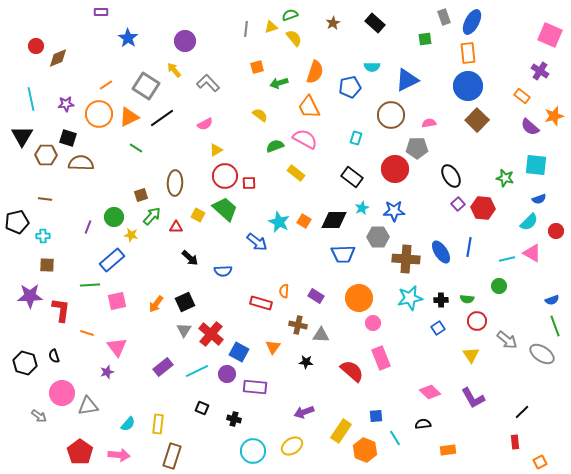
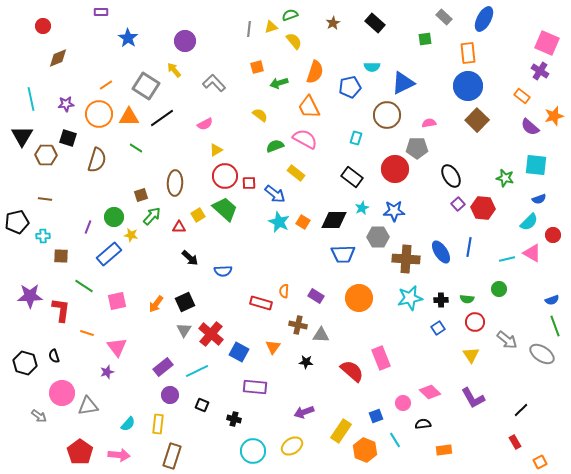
gray rectangle at (444, 17): rotated 28 degrees counterclockwise
blue ellipse at (472, 22): moved 12 px right, 3 px up
gray line at (246, 29): moved 3 px right
pink square at (550, 35): moved 3 px left, 8 px down
yellow semicircle at (294, 38): moved 3 px down
red circle at (36, 46): moved 7 px right, 20 px up
blue triangle at (407, 80): moved 4 px left, 3 px down
gray L-shape at (208, 83): moved 6 px right
brown circle at (391, 115): moved 4 px left
orange triangle at (129, 117): rotated 25 degrees clockwise
brown semicircle at (81, 163): moved 16 px right, 3 px up; rotated 105 degrees clockwise
yellow square at (198, 215): rotated 32 degrees clockwise
orange square at (304, 221): moved 1 px left, 1 px down
red triangle at (176, 227): moved 3 px right
red circle at (556, 231): moved 3 px left, 4 px down
blue arrow at (257, 242): moved 18 px right, 48 px up
blue rectangle at (112, 260): moved 3 px left, 6 px up
brown square at (47, 265): moved 14 px right, 9 px up
green line at (90, 285): moved 6 px left, 1 px down; rotated 36 degrees clockwise
green circle at (499, 286): moved 3 px down
red circle at (477, 321): moved 2 px left, 1 px down
pink circle at (373, 323): moved 30 px right, 80 px down
purple circle at (227, 374): moved 57 px left, 21 px down
black square at (202, 408): moved 3 px up
black line at (522, 412): moved 1 px left, 2 px up
blue square at (376, 416): rotated 16 degrees counterclockwise
cyan line at (395, 438): moved 2 px down
red rectangle at (515, 442): rotated 24 degrees counterclockwise
orange rectangle at (448, 450): moved 4 px left
